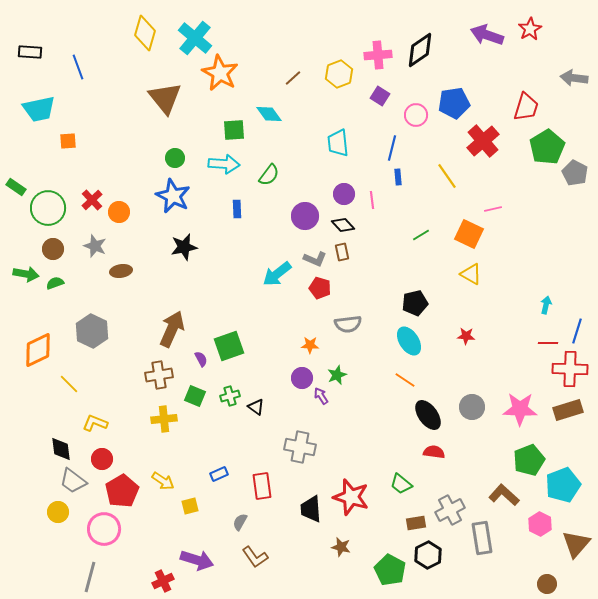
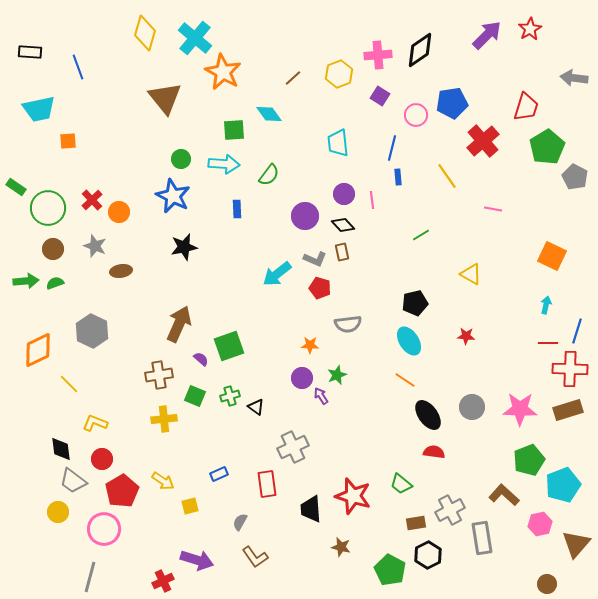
purple arrow at (487, 35): rotated 116 degrees clockwise
orange star at (220, 73): moved 3 px right, 1 px up
blue pentagon at (454, 103): moved 2 px left
green circle at (175, 158): moved 6 px right, 1 px down
gray pentagon at (575, 173): moved 4 px down
pink line at (493, 209): rotated 24 degrees clockwise
orange square at (469, 234): moved 83 px right, 22 px down
green arrow at (26, 274): moved 7 px down; rotated 15 degrees counterclockwise
brown arrow at (172, 329): moved 7 px right, 5 px up
purple semicircle at (201, 359): rotated 21 degrees counterclockwise
gray cross at (300, 447): moved 7 px left; rotated 36 degrees counterclockwise
red rectangle at (262, 486): moved 5 px right, 2 px up
red star at (351, 497): moved 2 px right, 1 px up
pink hexagon at (540, 524): rotated 20 degrees clockwise
